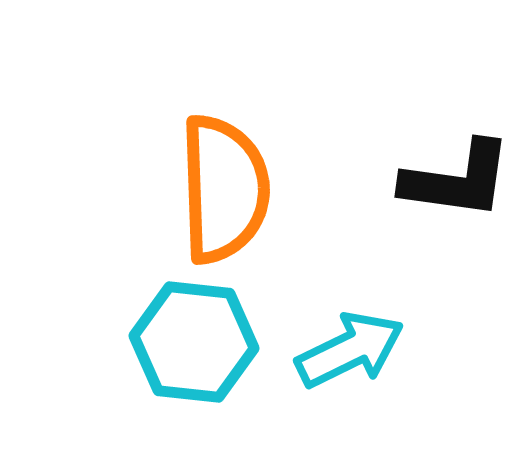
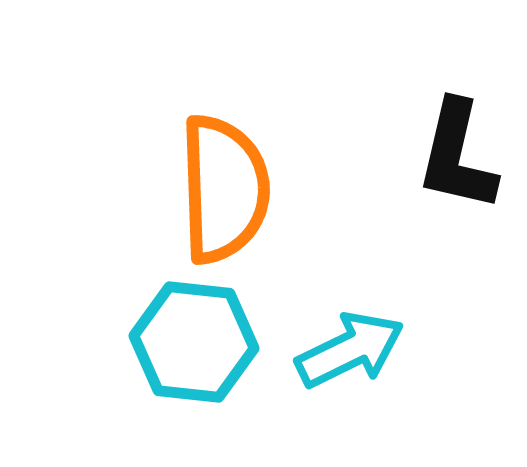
black L-shape: moved 24 px up; rotated 95 degrees clockwise
